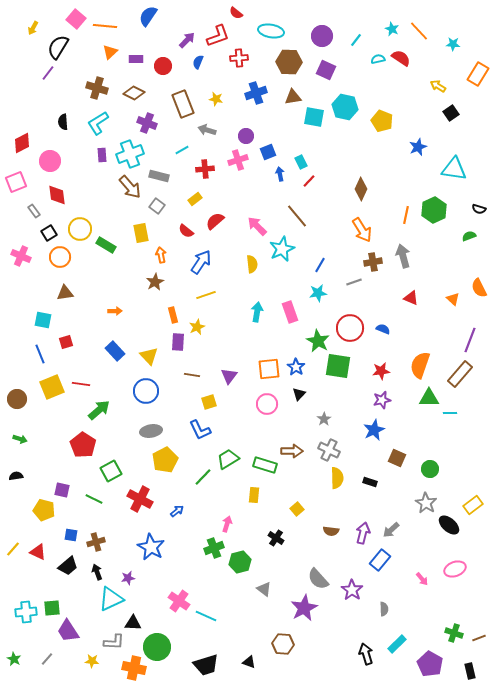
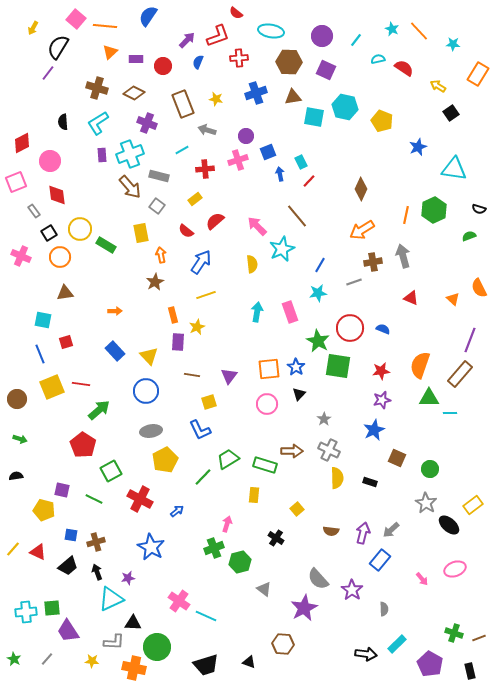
red semicircle at (401, 58): moved 3 px right, 10 px down
orange arrow at (362, 230): rotated 90 degrees clockwise
black arrow at (366, 654): rotated 115 degrees clockwise
